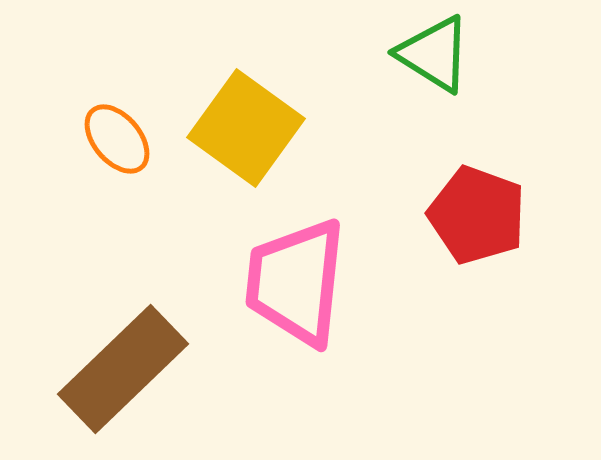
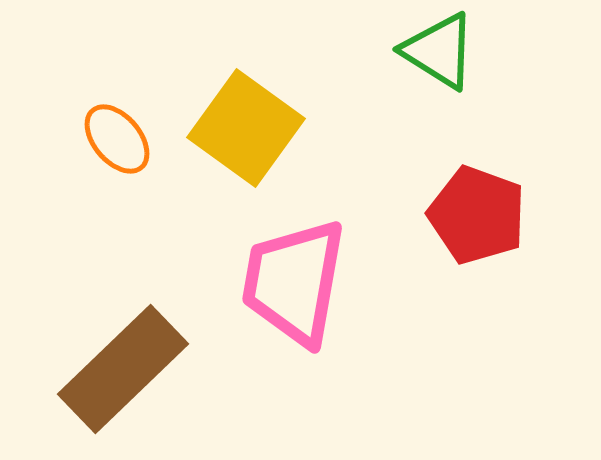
green triangle: moved 5 px right, 3 px up
pink trapezoid: moved 2 px left; rotated 4 degrees clockwise
